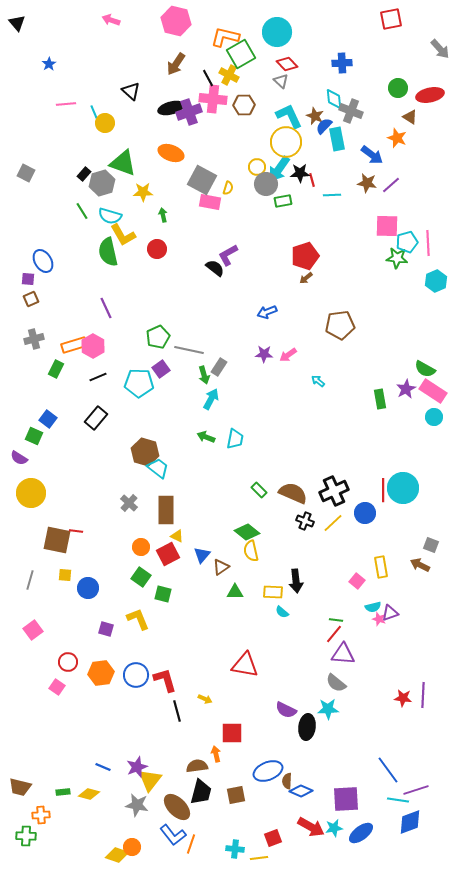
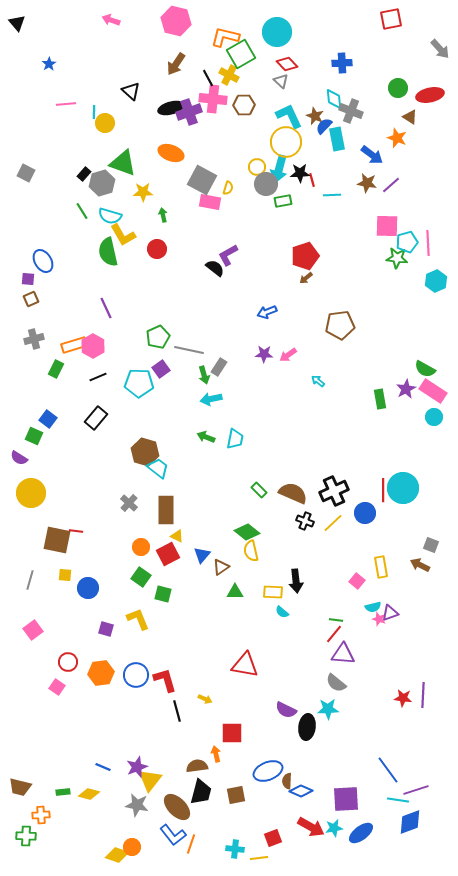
cyan line at (94, 112): rotated 24 degrees clockwise
cyan arrow at (279, 169): rotated 20 degrees counterclockwise
cyan arrow at (211, 399): rotated 130 degrees counterclockwise
